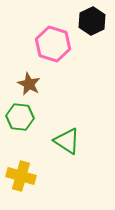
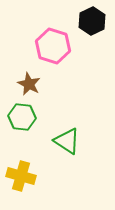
pink hexagon: moved 2 px down
green hexagon: moved 2 px right
